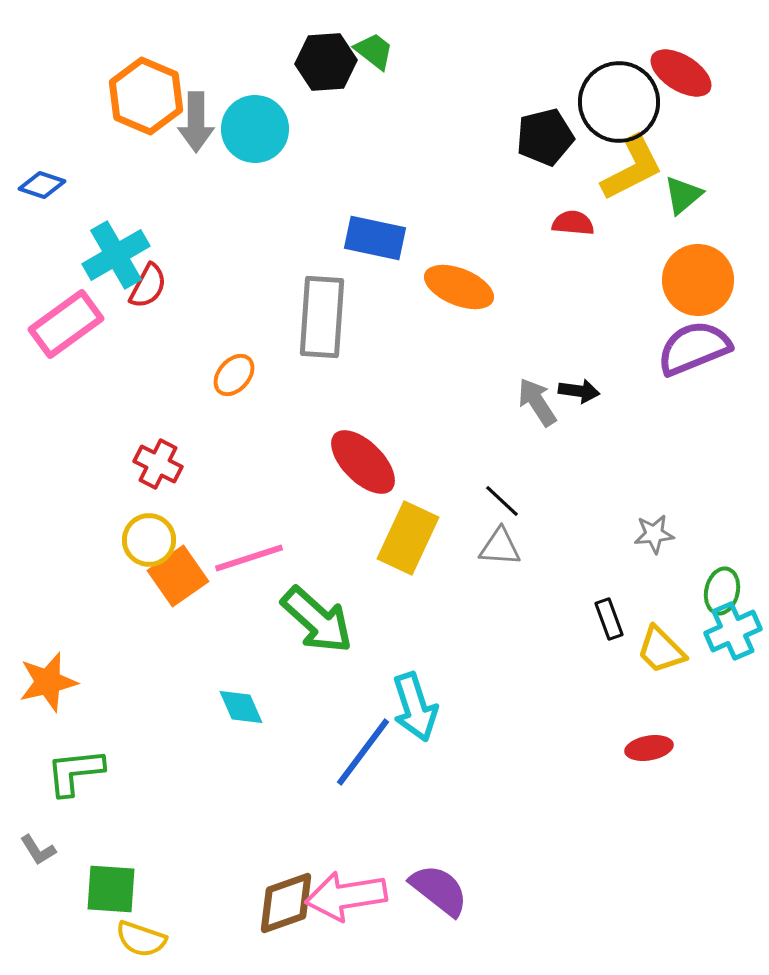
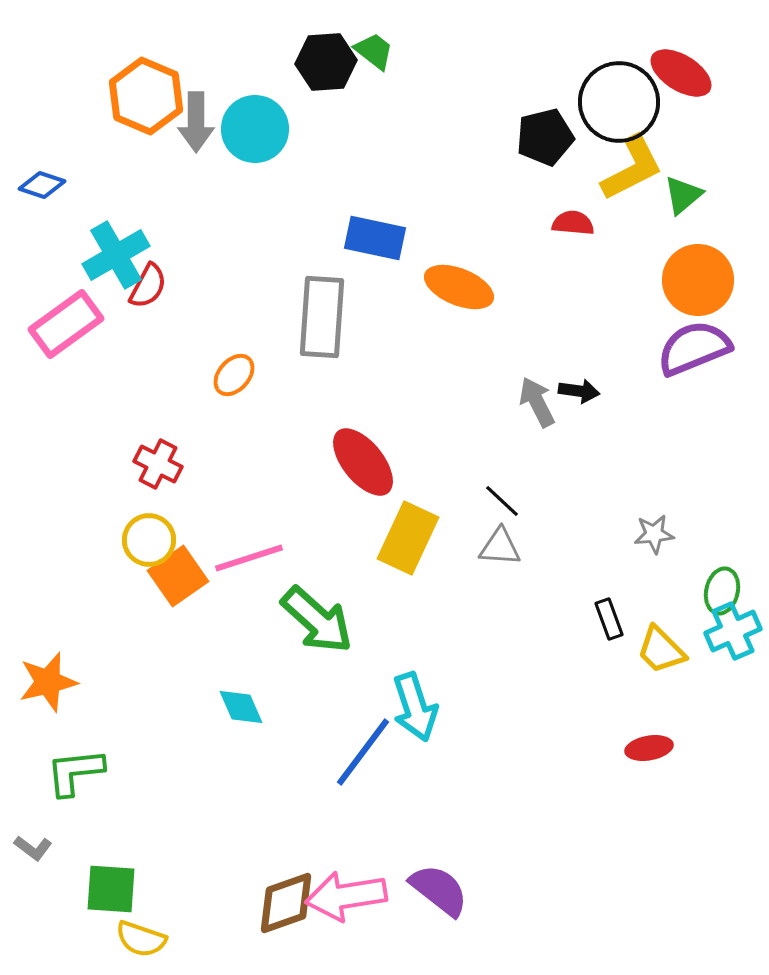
gray arrow at (537, 402): rotated 6 degrees clockwise
red ellipse at (363, 462): rotated 6 degrees clockwise
gray L-shape at (38, 850): moved 5 px left, 2 px up; rotated 21 degrees counterclockwise
